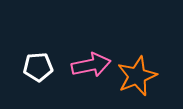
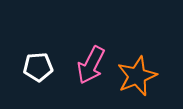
pink arrow: rotated 129 degrees clockwise
